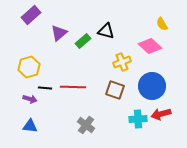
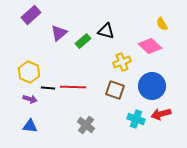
yellow hexagon: moved 5 px down; rotated 20 degrees counterclockwise
black line: moved 3 px right
cyan cross: moved 2 px left; rotated 24 degrees clockwise
